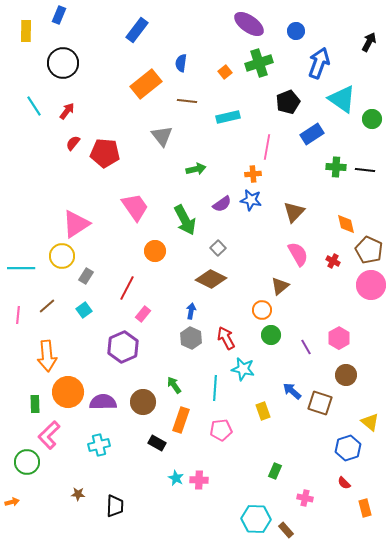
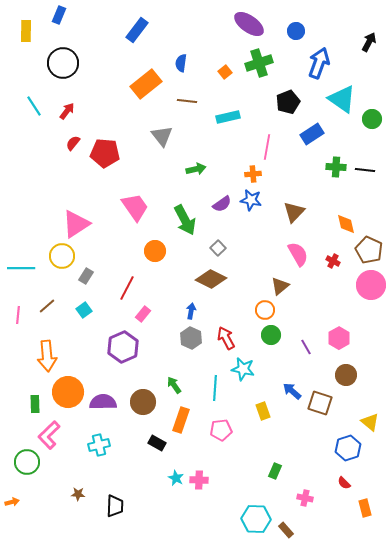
orange circle at (262, 310): moved 3 px right
